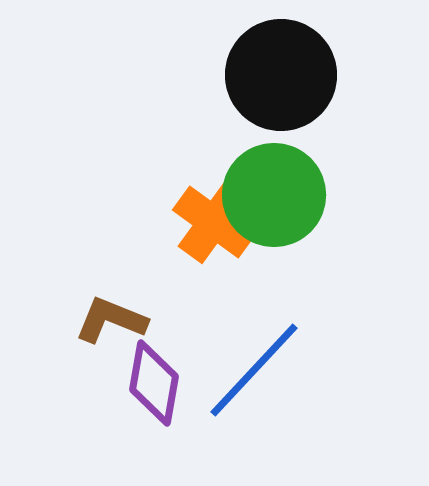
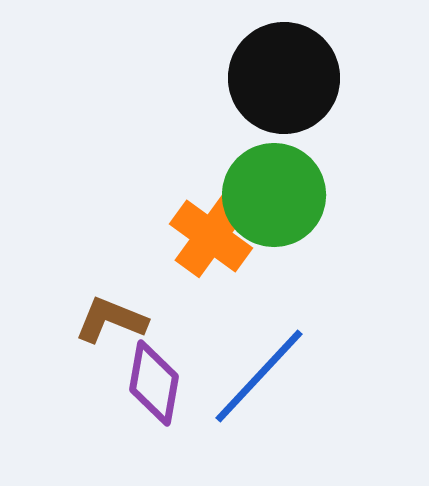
black circle: moved 3 px right, 3 px down
orange cross: moved 3 px left, 14 px down
blue line: moved 5 px right, 6 px down
